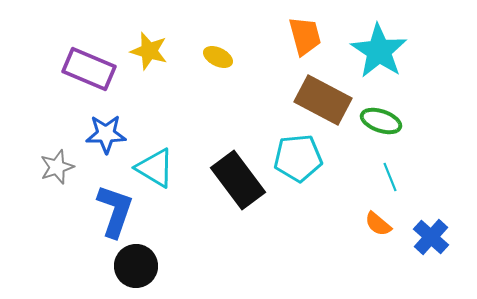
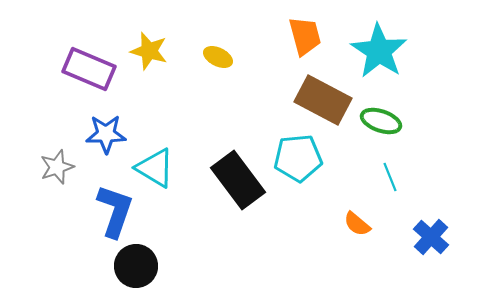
orange semicircle: moved 21 px left
